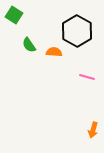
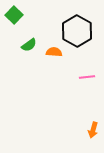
green square: rotated 12 degrees clockwise
green semicircle: rotated 91 degrees counterclockwise
pink line: rotated 21 degrees counterclockwise
